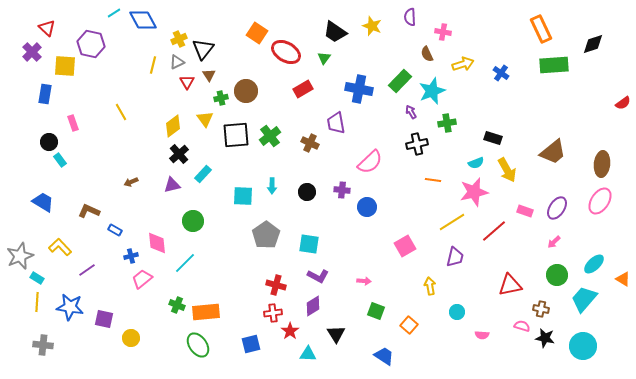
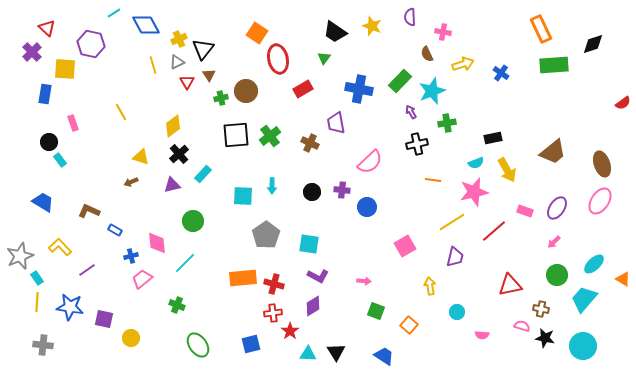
blue diamond at (143, 20): moved 3 px right, 5 px down
red ellipse at (286, 52): moved 8 px left, 7 px down; rotated 48 degrees clockwise
yellow line at (153, 65): rotated 30 degrees counterclockwise
yellow square at (65, 66): moved 3 px down
yellow triangle at (205, 119): moved 64 px left, 38 px down; rotated 36 degrees counterclockwise
black rectangle at (493, 138): rotated 30 degrees counterclockwise
brown ellipse at (602, 164): rotated 25 degrees counterclockwise
black circle at (307, 192): moved 5 px right
cyan rectangle at (37, 278): rotated 24 degrees clockwise
red cross at (276, 285): moved 2 px left, 1 px up
orange rectangle at (206, 312): moved 37 px right, 34 px up
black triangle at (336, 334): moved 18 px down
